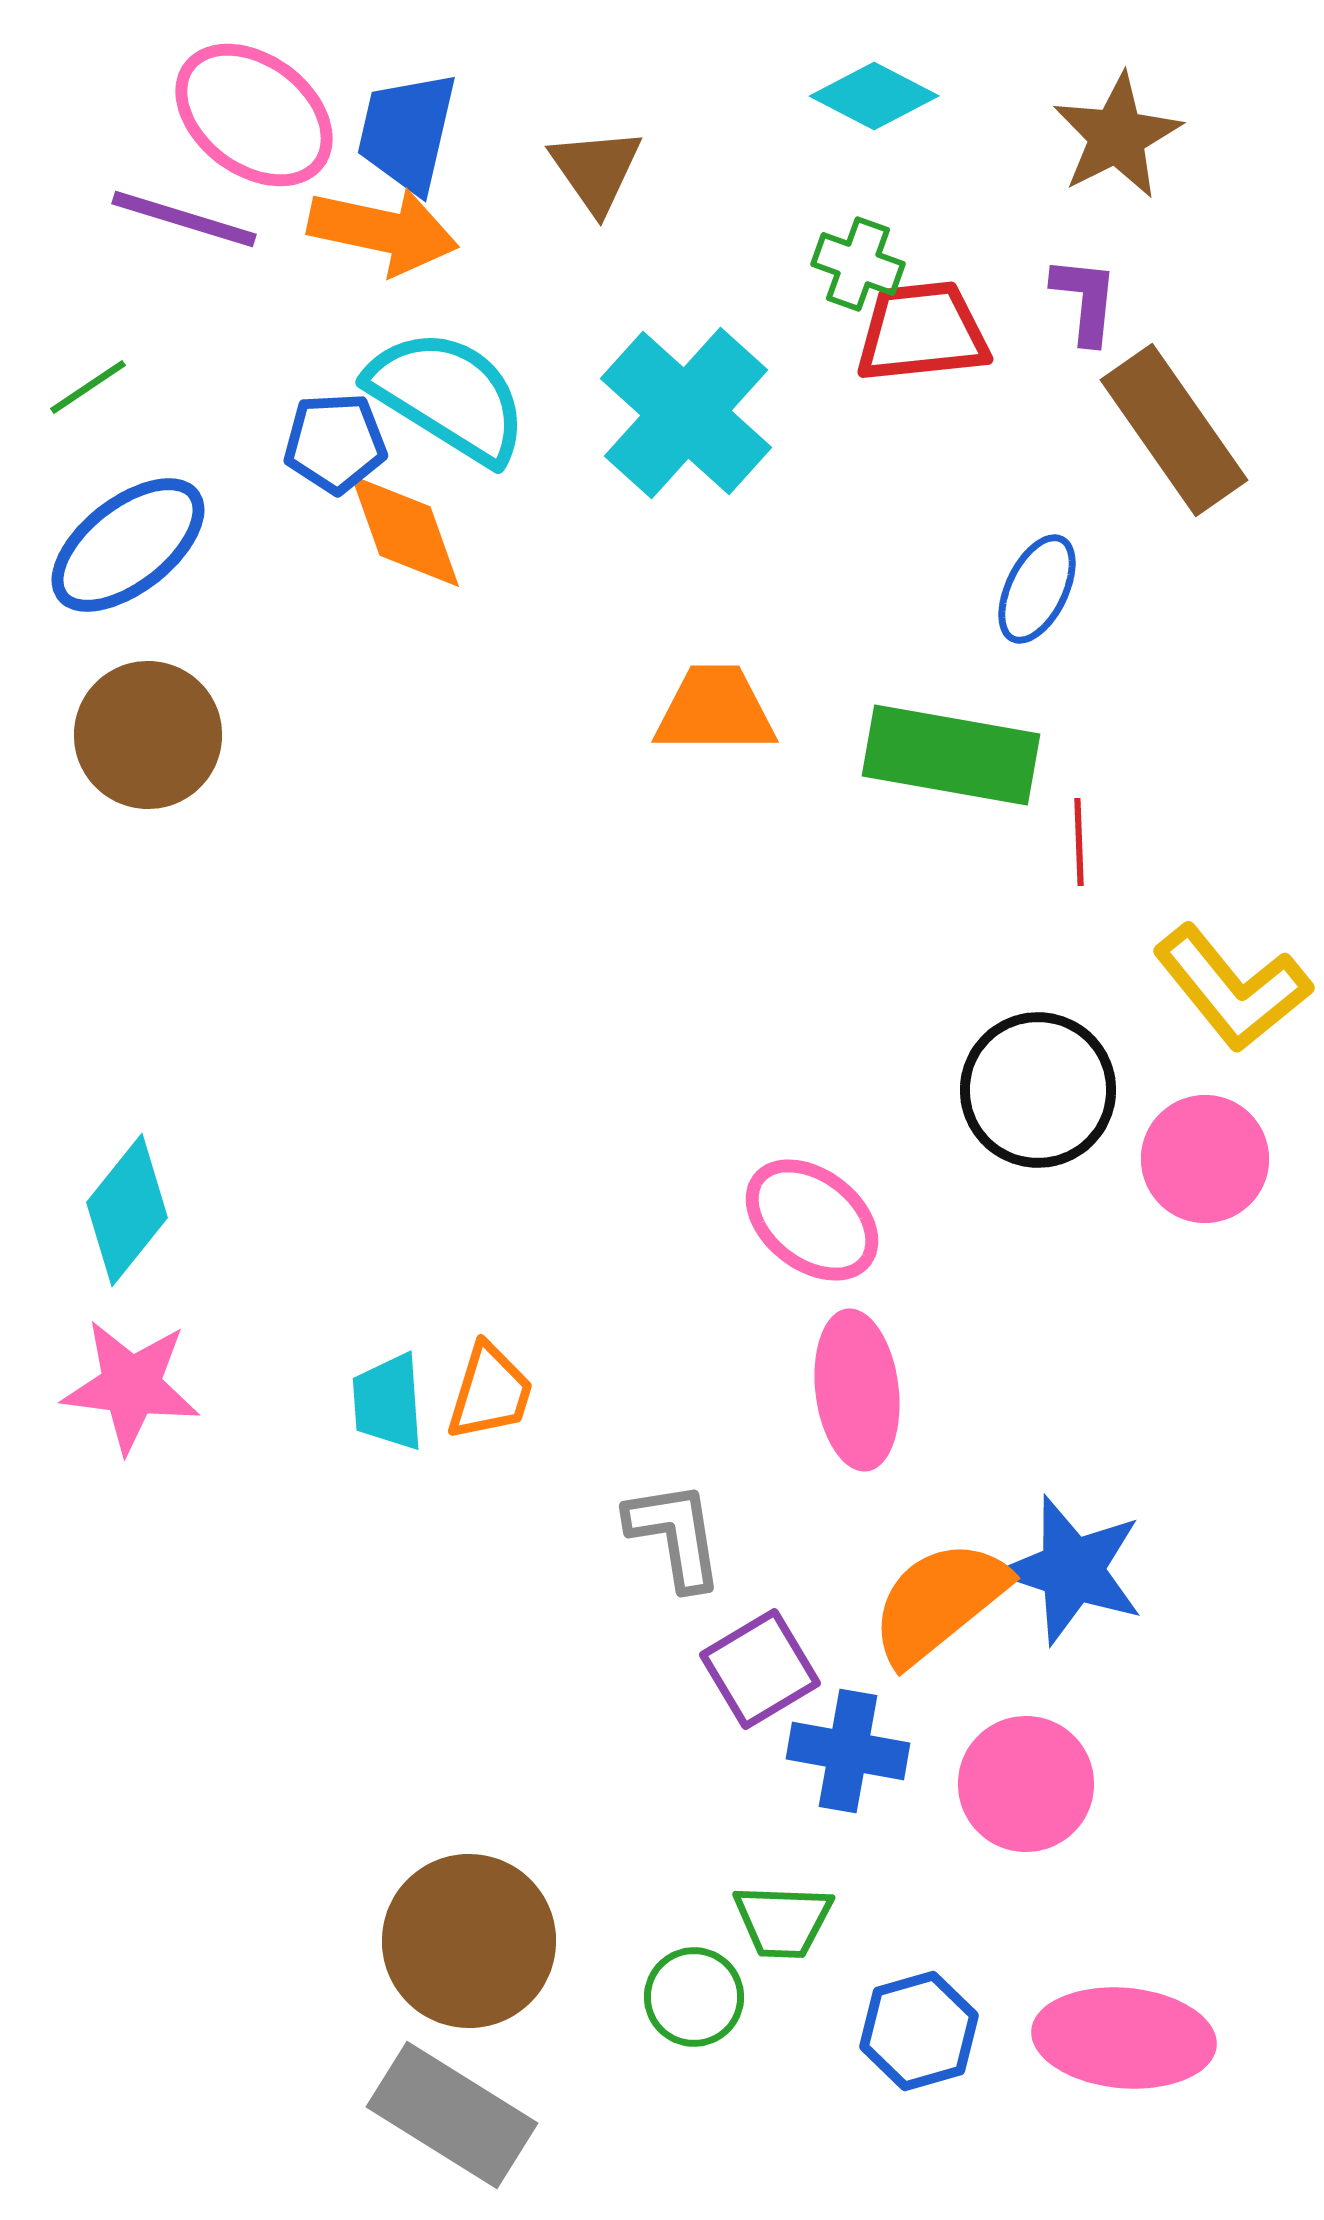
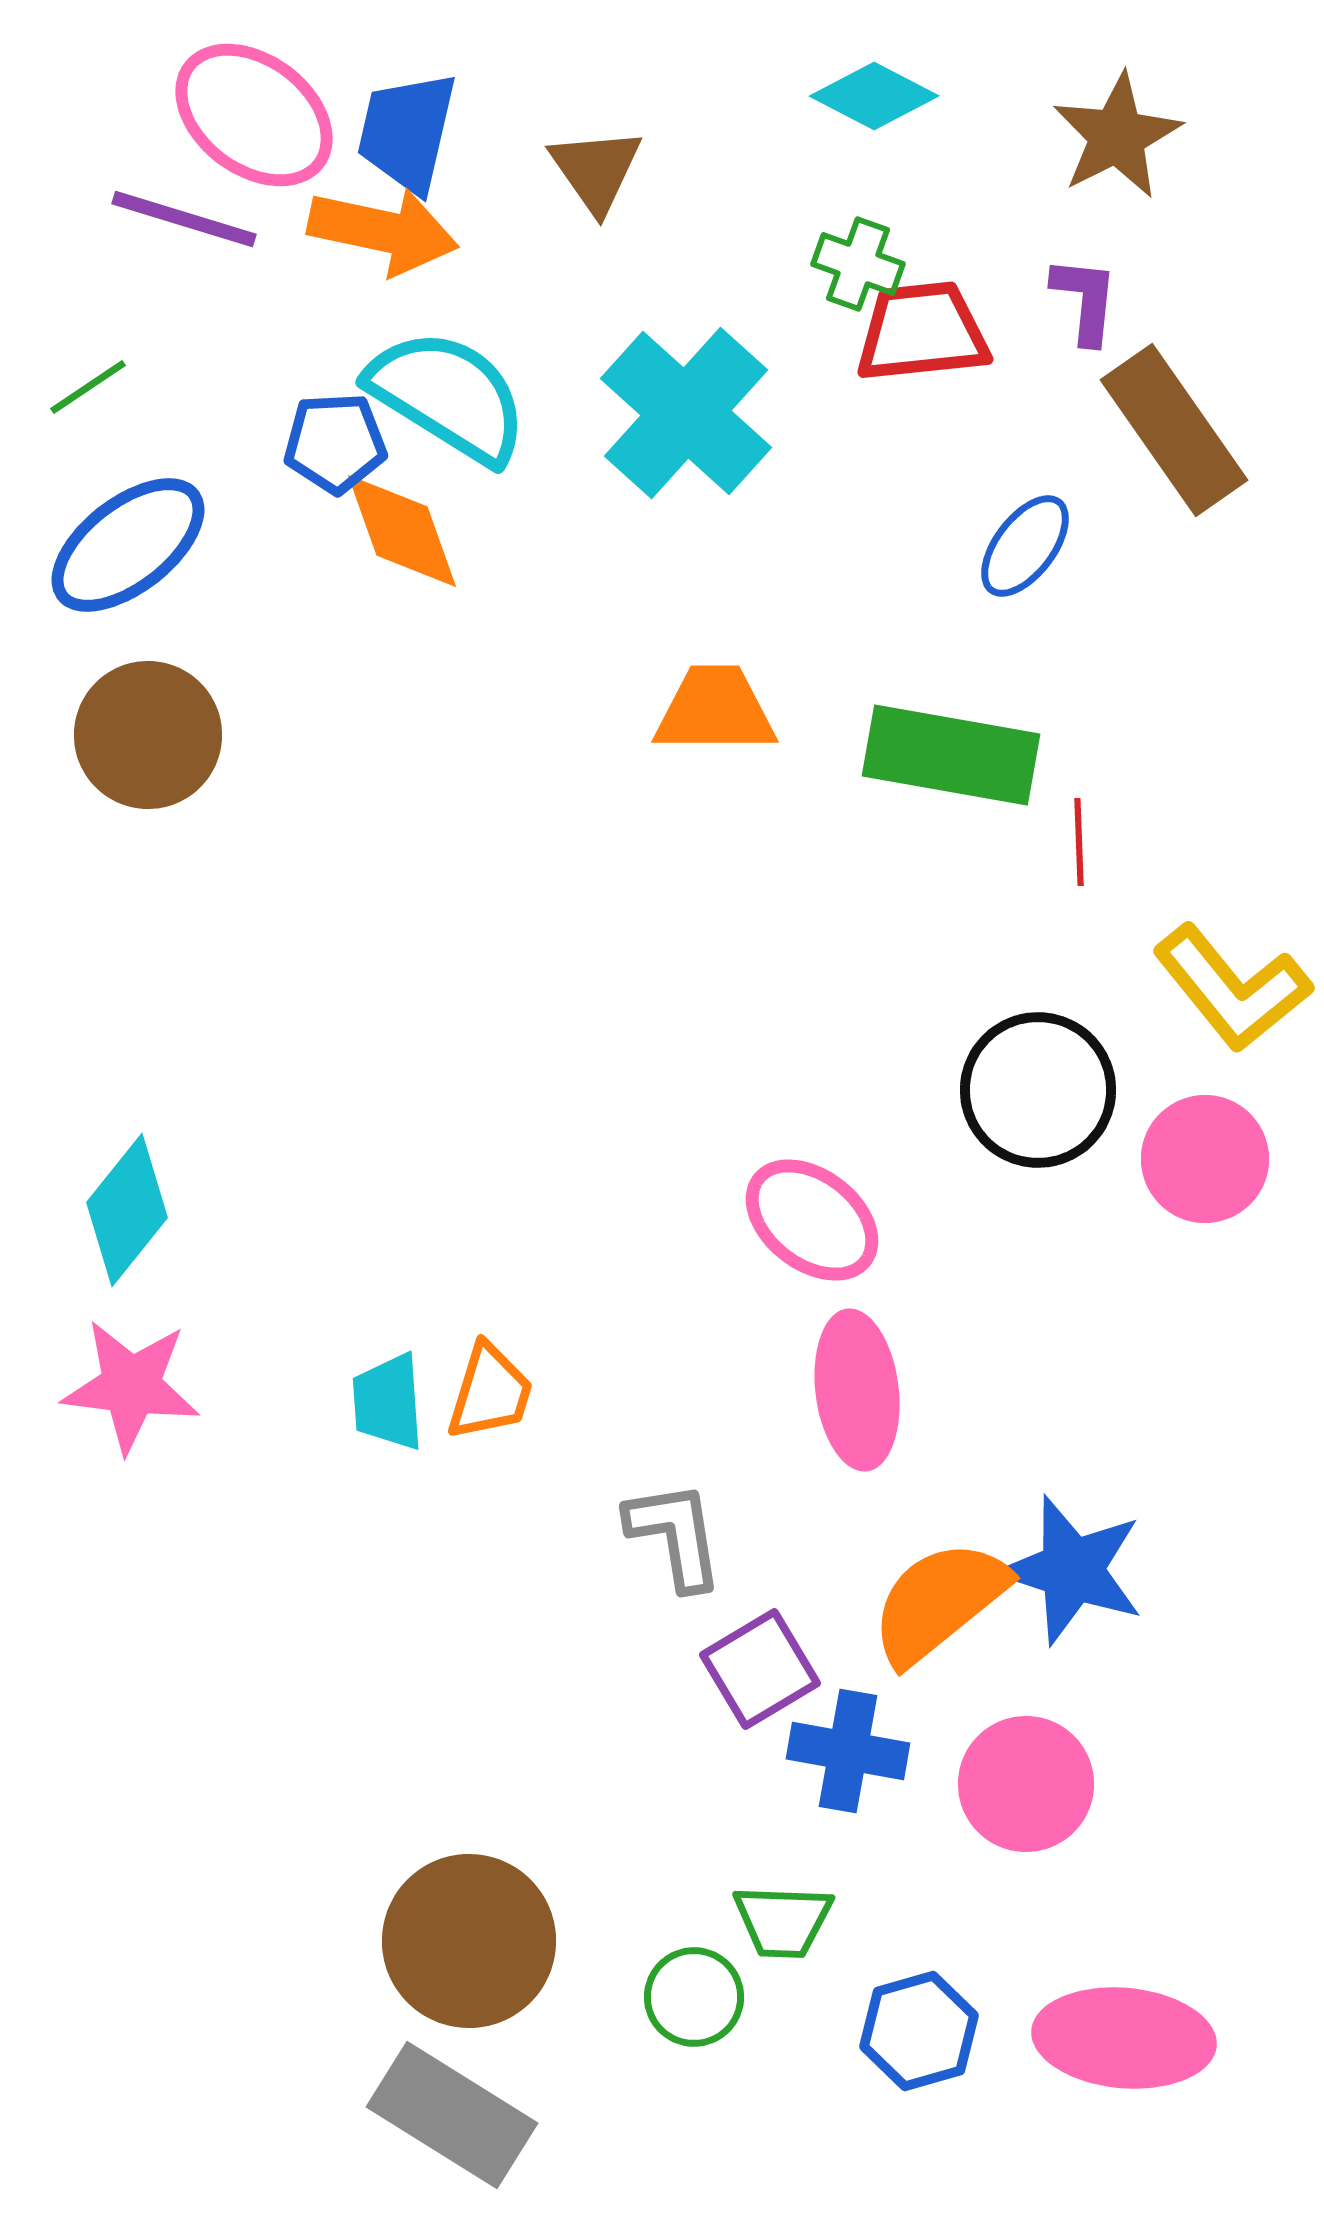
orange diamond at (405, 531): moved 3 px left
blue ellipse at (1037, 589): moved 12 px left, 43 px up; rotated 11 degrees clockwise
